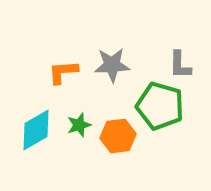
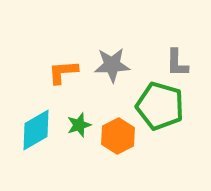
gray L-shape: moved 3 px left, 2 px up
orange hexagon: rotated 20 degrees counterclockwise
